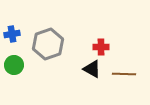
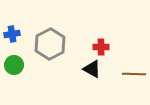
gray hexagon: moved 2 px right; rotated 8 degrees counterclockwise
brown line: moved 10 px right
